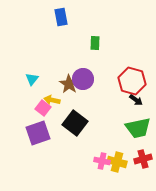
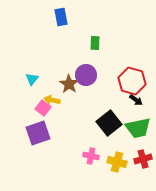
purple circle: moved 3 px right, 4 px up
black square: moved 34 px right; rotated 15 degrees clockwise
pink cross: moved 11 px left, 5 px up
